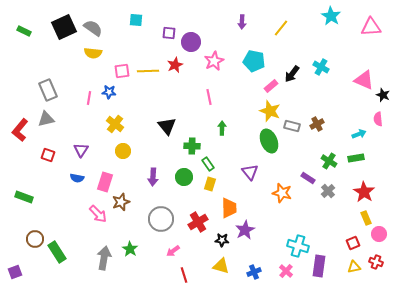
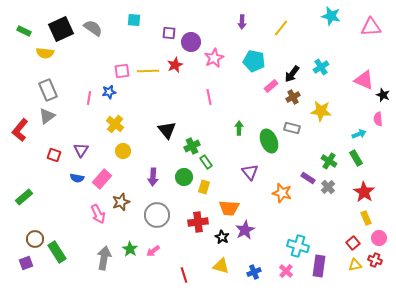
cyan star at (331, 16): rotated 18 degrees counterclockwise
cyan square at (136, 20): moved 2 px left
black square at (64, 27): moved 3 px left, 2 px down
yellow semicircle at (93, 53): moved 48 px left
pink star at (214, 61): moved 3 px up
cyan cross at (321, 67): rotated 28 degrees clockwise
blue star at (109, 92): rotated 16 degrees counterclockwise
yellow star at (270, 111): moved 51 px right; rotated 15 degrees counterclockwise
gray triangle at (46, 119): moved 1 px right, 3 px up; rotated 24 degrees counterclockwise
brown cross at (317, 124): moved 24 px left, 27 px up
black triangle at (167, 126): moved 4 px down
gray rectangle at (292, 126): moved 2 px down
green arrow at (222, 128): moved 17 px right
green cross at (192, 146): rotated 28 degrees counterclockwise
red square at (48, 155): moved 6 px right
green rectangle at (356, 158): rotated 70 degrees clockwise
green rectangle at (208, 164): moved 2 px left, 2 px up
pink rectangle at (105, 182): moved 3 px left, 3 px up; rotated 24 degrees clockwise
yellow rectangle at (210, 184): moved 6 px left, 3 px down
gray cross at (328, 191): moved 4 px up
green rectangle at (24, 197): rotated 60 degrees counterclockwise
orange trapezoid at (229, 208): rotated 95 degrees clockwise
pink arrow at (98, 214): rotated 18 degrees clockwise
gray circle at (161, 219): moved 4 px left, 4 px up
red cross at (198, 222): rotated 24 degrees clockwise
pink circle at (379, 234): moved 4 px down
black star at (222, 240): moved 3 px up; rotated 24 degrees clockwise
red square at (353, 243): rotated 16 degrees counterclockwise
pink arrow at (173, 251): moved 20 px left
red cross at (376, 262): moved 1 px left, 2 px up
yellow triangle at (354, 267): moved 1 px right, 2 px up
purple square at (15, 272): moved 11 px right, 9 px up
